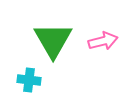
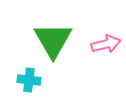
pink arrow: moved 3 px right, 3 px down
